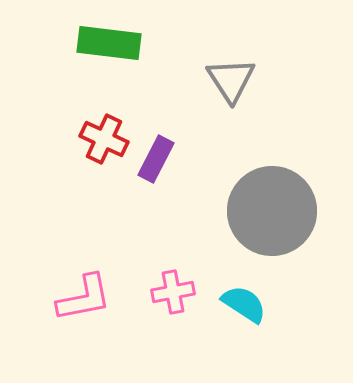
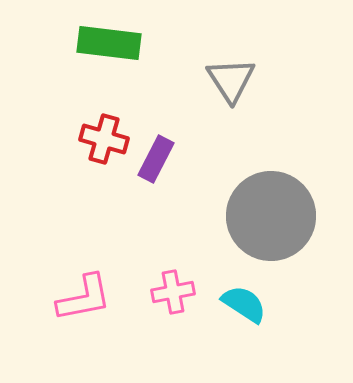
red cross: rotated 9 degrees counterclockwise
gray circle: moved 1 px left, 5 px down
